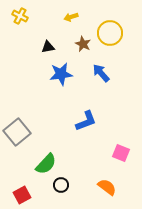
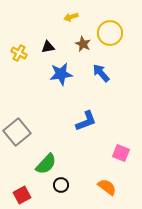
yellow cross: moved 1 px left, 37 px down
